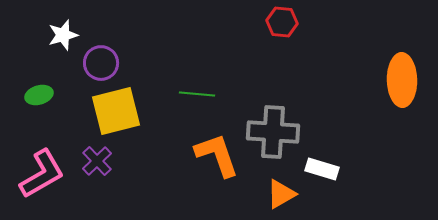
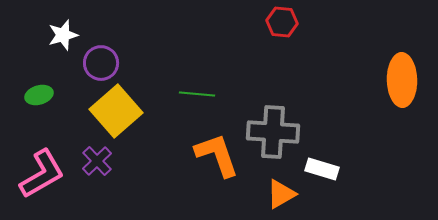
yellow square: rotated 27 degrees counterclockwise
